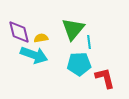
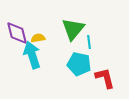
purple diamond: moved 2 px left, 1 px down
yellow semicircle: moved 3 px left
cyan arrow: moved 2 px left; rotated 128 degrees counterclockwise
cyan pentagon: rotated 15 degrees clockwise
